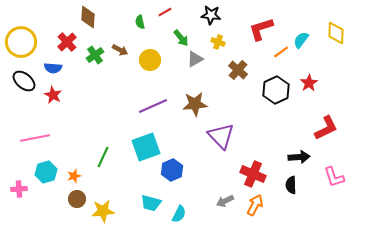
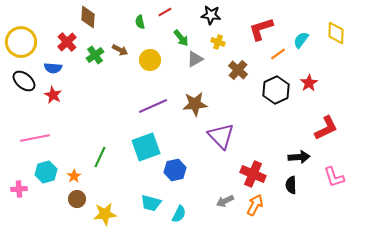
orange line at (281, 52): moved 3 px left, 2 px down
green line at (103, 157): moved 3 px left
blue hexagon at (172, 170): moved 3 px right; rotated 10 degrees clockwise
orange star at (74, 176): rotated 16 degrees counterclockwise
yellow star at (103, 211): moved 2 px right, 3 px down
